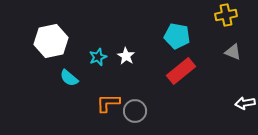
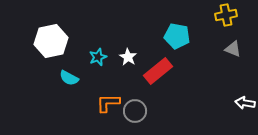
gray triangle: moved 3 px up
white star: moved 2 px right, 1 px down
red rectangle: moved 23 px left
cyan semicircle: rotated 12 degrees counterclockwise
white arrow: rotated 18 degrees clockwise
